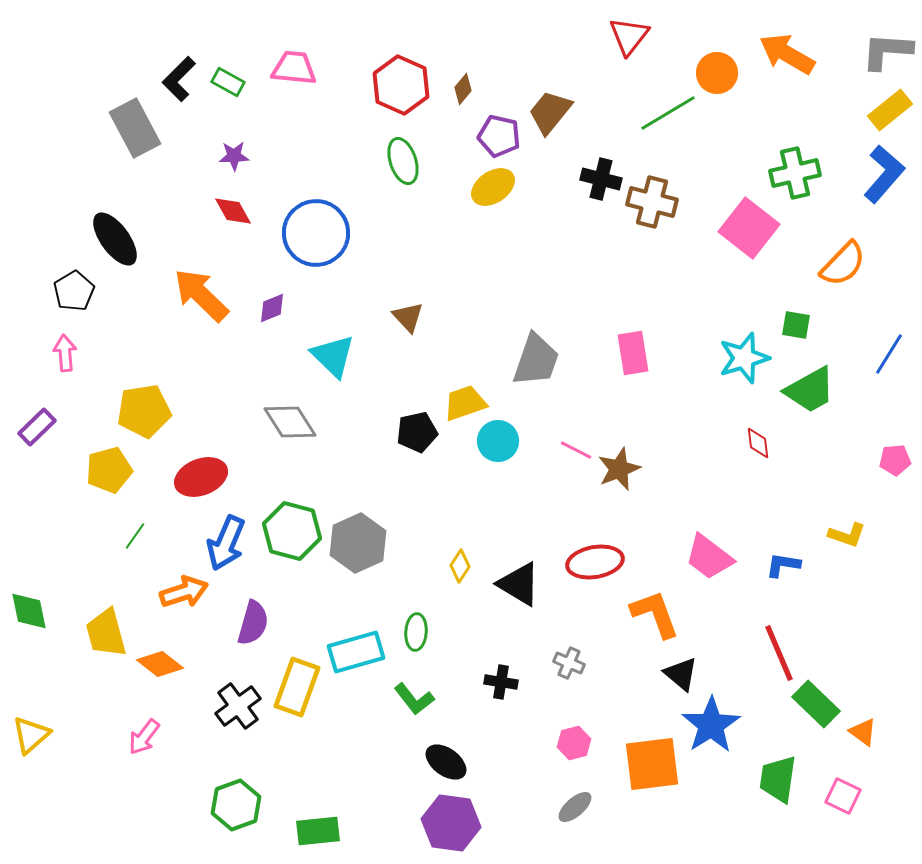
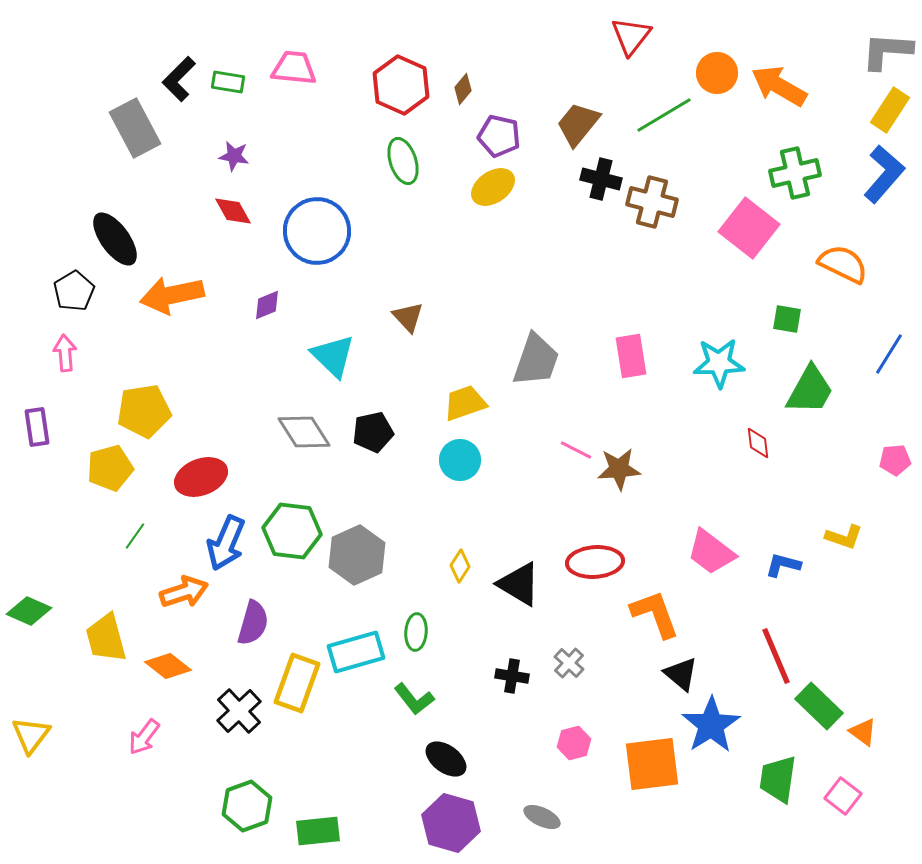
red triangle at (629, 36): moved 2 px right
orange arrow at (787, 54): moved 8 px left, 32 px down
green rectangle at (228, 82): rotated 20 degrees counterclockwise
yellow rectangle at (890, 110): rotated 18 degrees counterclockwise
brown trapezoid at (550, 112): moved 28 px right, 12 px down
green line at (668, 113): moved 4 px left, 2 px down
purple star at (234, 156): rotated 12 degrees clockwise
blue circle at (316, 233): moved 1 px right, 2 px up
orange semicircle at (843, 264): rotated 108 degrees counterclockwise
orange arrow at (201, 295): moved 29 px left; rotated 56 degrees counterclockwise
purple diamond at (272, 308): moved 5 px left, 3 px up
green square at (796, 325): moved 9 px left, 6 px up
pink rectangle at (633, 353): moved 2 px left, 3 px down
cyan star at (744, 358): moved 25 px left, 5 px down; rotated 15 degrees clockwise
green trapezoid at (810, 390): rotated 32 degrees counterclockwise
gray diamond at (290, 422): moved 14 px right, 10 px down
purple rectangle at (37, 427): rotated 54 degrees counterclockwise
black pentagon at (417, 432): moved 44 px left
cyan circle at (498, 441): moved 38 px left, 19 px down
brown star at (619, 469): rotated 18 degrees clockwise
yellow pentagon at (109, 470): moved 1 px right, 2 px up
green hexagon at (292, 531): rotated 8 degrees counterclockwise
yellow L-shape at (847, 535): moved 3 px left, 2 px down
gray hexagon at (358, 543): moved 1 px left, 12 px down
pink trapezoid at (709, 557): moved 2 px right, 5 px up
red ellipse at (595, 562): rotated 6 degrees clockwise
blue L-shape at (783, 565): rotated 6 degrees clockwise
green diamond at (29, 611): rotated 54 degrees counterclockwise
yellow trapezoid at (106, 633): moved 5 px down
red line at (779, 653): moved 3 px left, 3 px down
gray cross at (569, 663): rotated 20 degrees clockwise
orange diamond at (160, 664): moved 8 px right, 2 px down
black cross at (501, 682): moved 11 px right, 6 px up
yellow rectangle at (297, 687): moved 4 px up
green rectangle at (816, 704): moved 3 px right, 2 px down
black cross at (238, 706): moved 1 px right, 5 px down; rotated 6 degrees counterclockwise
yellow triangle at (31, 735): rotated 12 degrees counterclockwise
black ellipse at (446, 762): moved 3 px up
pink square at (843, 796): rotated 12 degrees clockwise
green hexagon at (236, 805): moved 11 px right, 1 px down
gray ellipse at (575, 807): moved 33 px left, 10 px down; rotated 66 degrees clockwise
purple hexagon at (451, 823): rotated 8 degrees clockwise
